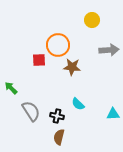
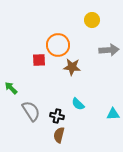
brown semicircle: moved 2 px up
